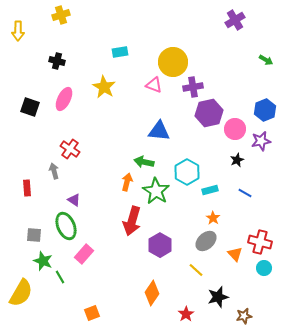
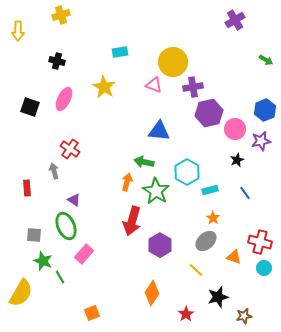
blue line at (245, 193): rotated 24 degrees clockwise
orange triangle at (235, 254): moved 1 px left, 3 px down; rotated 28 degrees counterclockwise
